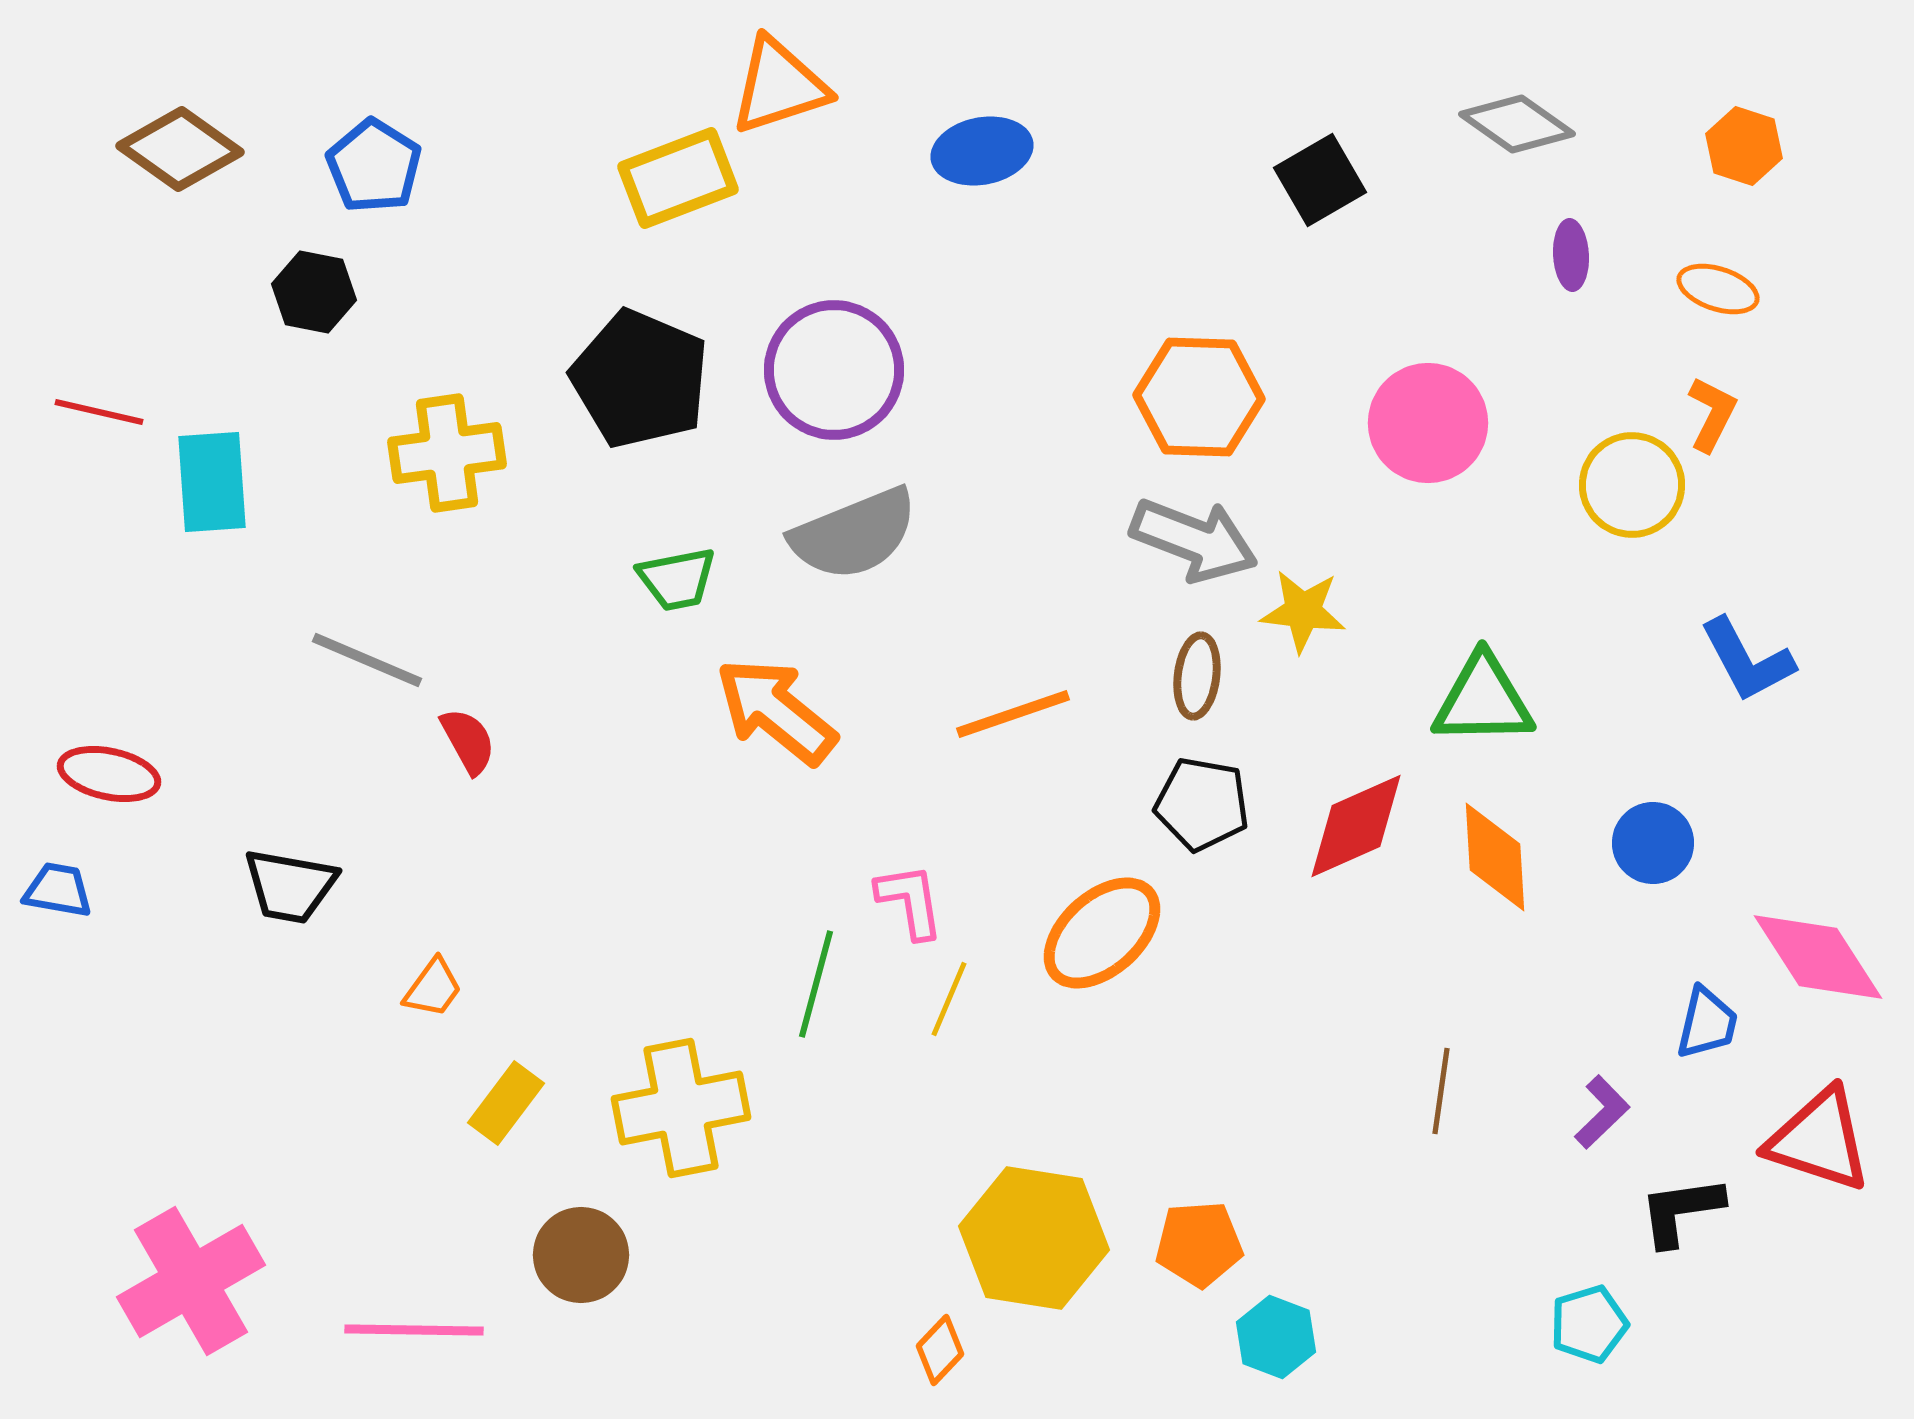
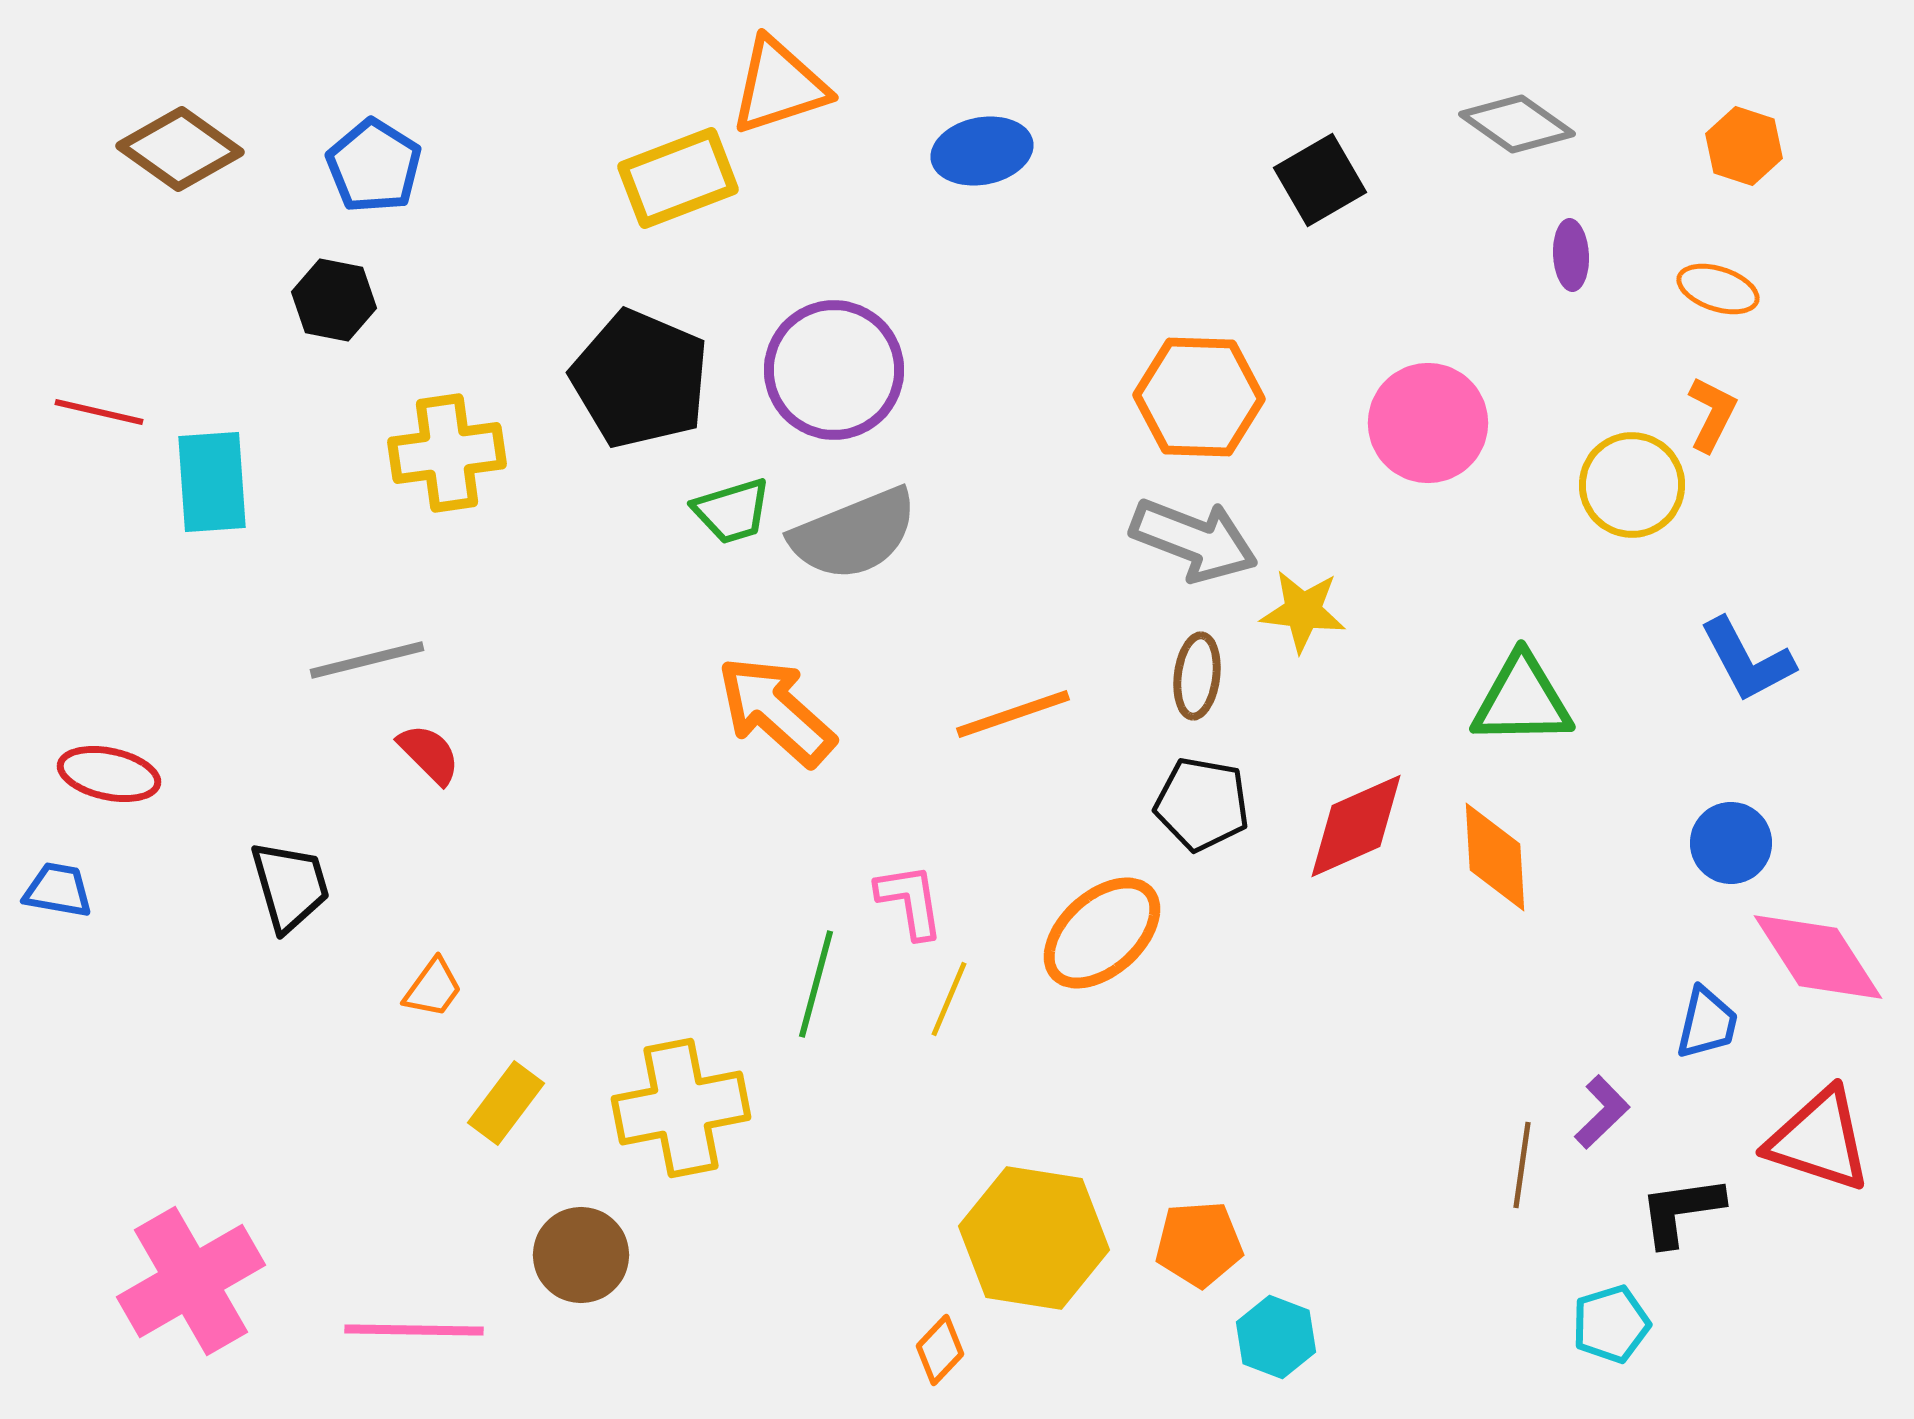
black hexagon at (314, 292): moved 20 px right, 8 px down
green trapezoid at (677, 579): moved 55 px right, 68 px up; rotated 6 degrees counterclockwise
gray line at (367, 660): rotated 37 degrees counterclockwise
green triangle at (1483, 700): moved 39 px right
orange arrow at (776, 711): rotated 3 degrees clockwise
red semicircle at (468, 741): moved 39 px left, 13 px down; rotated 16 degrees counterclockwise
blue circle at (1653, 843): moved 78 px right
black trapezoid at (290, 886): rotated 116 degrees counterclockwise
brown line at (1441, 1091): moved 81 px right, 74 px down
cyan pentagon at (1589, 1324): moved 22 px right
